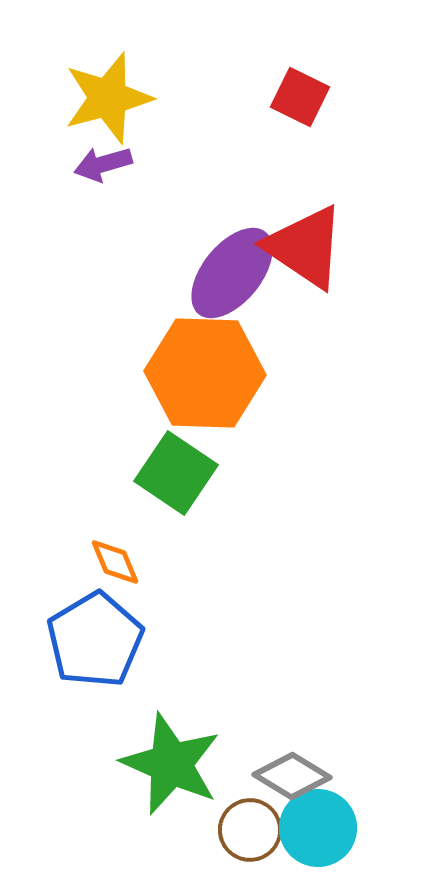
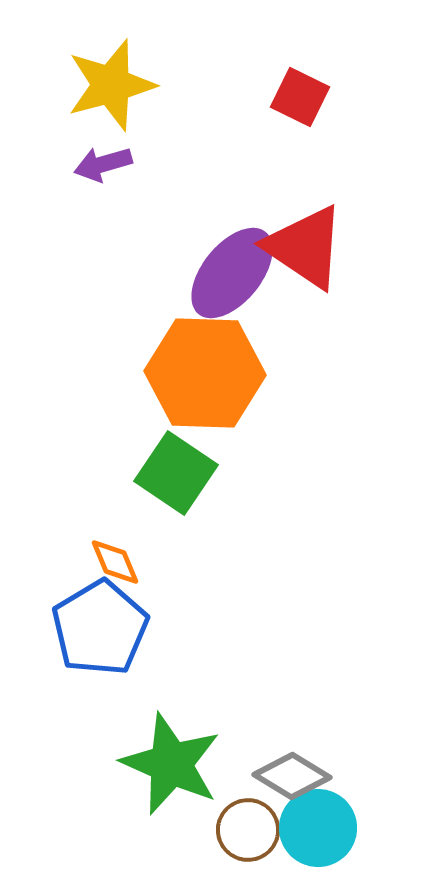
yellow star: moved 3 px right, 13 px up
blue pentagon: moved 5 px right, 12 px up
brown circle: moved 2 px left
